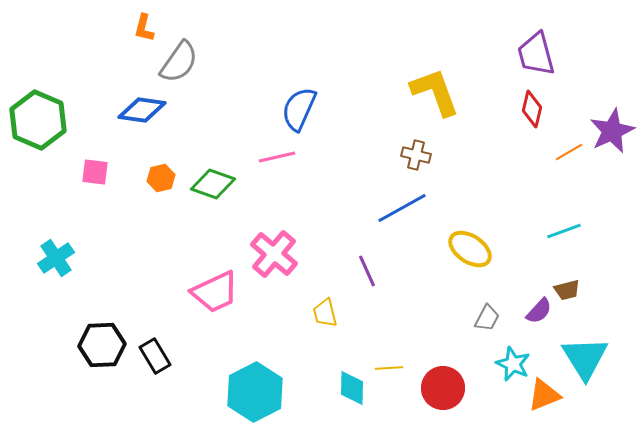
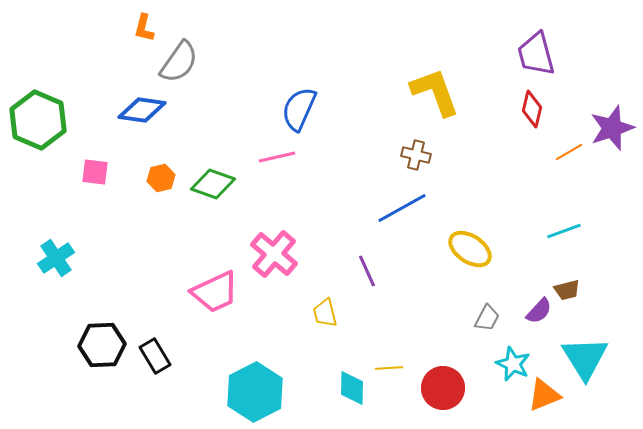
purple star: moved 3 px up; rotated 6 degrees clockwise
